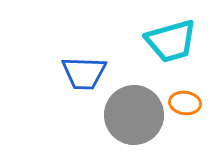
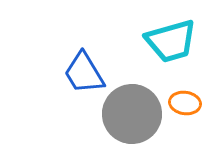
blue trapezoid: rotated 57 degrees clockwise
gray circle: moved 2 px left, 1 px up
